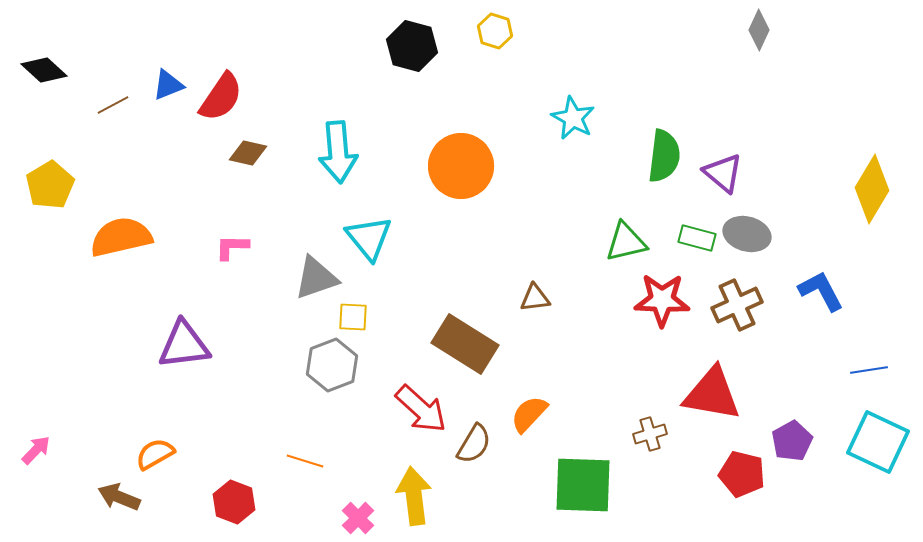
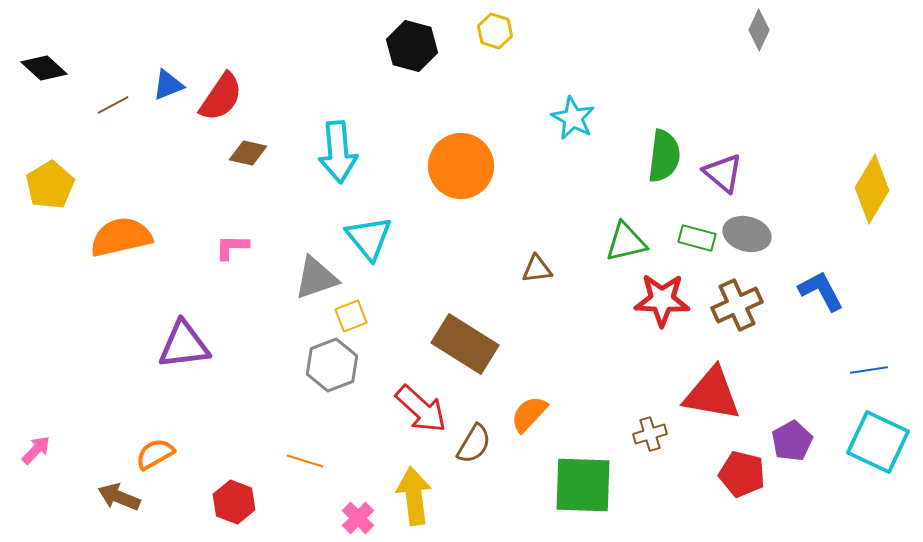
black diamond at (44, 70): moved 2 px up
brown triangle at (535, 298): moved 2 px right, 29 px up
yellow square at (353, 317): moved 2 px left, 1 px up; rotated 24 degrees counterclockwise
